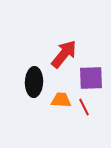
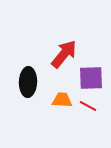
black ellipse: moved 6 px left
orange trapezoid: moved 1 px right
red line: moved 4 px right, 1 px up; rotated 36 degrees counterclockwise
